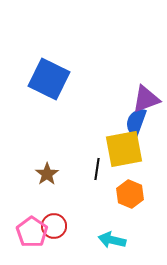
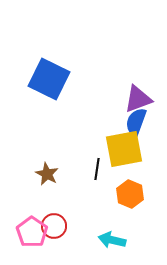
purple triangle: moved 8 px left
brown star: rotated 10 degrees counterclockwise
